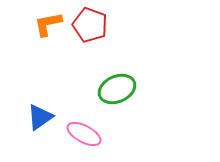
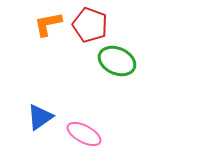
green ellipse: moved 28 px up; rotated 48 degrees clockwise
